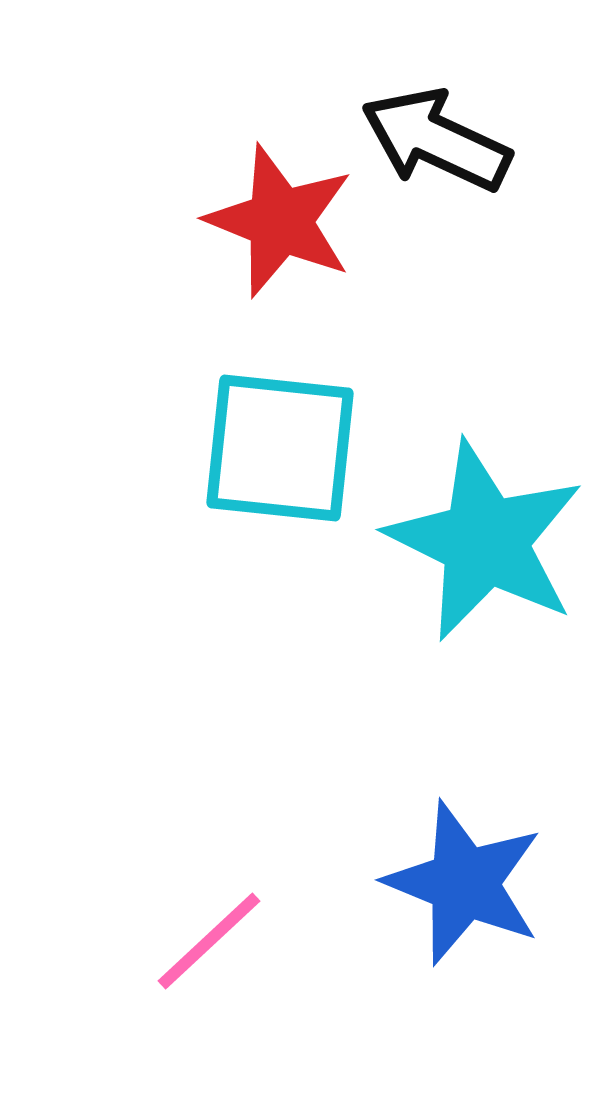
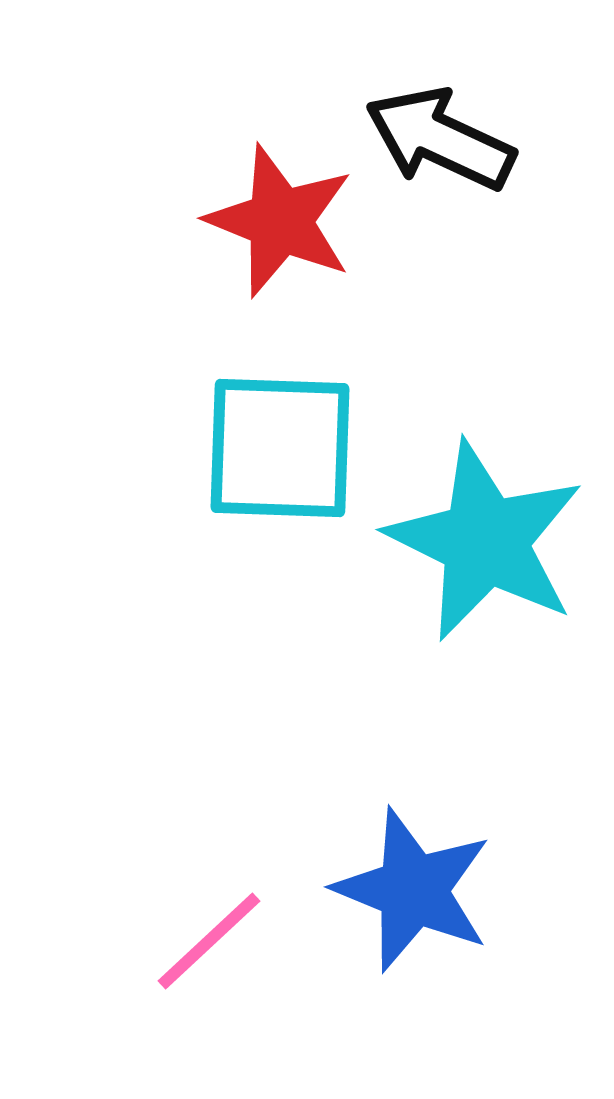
black arrow: moved 4 px right, 1 px up
cyan square: rotated 4 degrees counterclockwise
blue star: moved 51 px left, 7 px down
